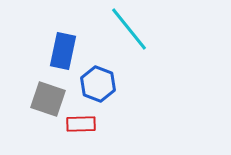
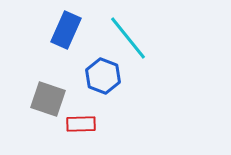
cyan line: moved 1 px left, 9 px down
blue rectangle: moved 3 px right, 21 px up; rotated 12 degrees clockwise
blue hexagon: moved 5 px right, 8 px up
